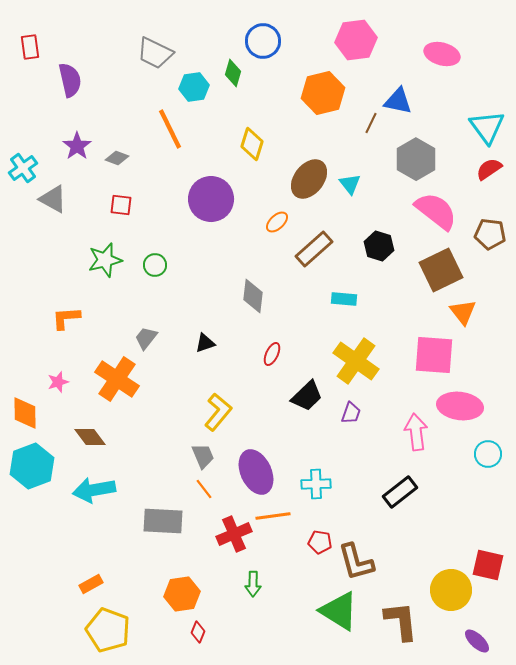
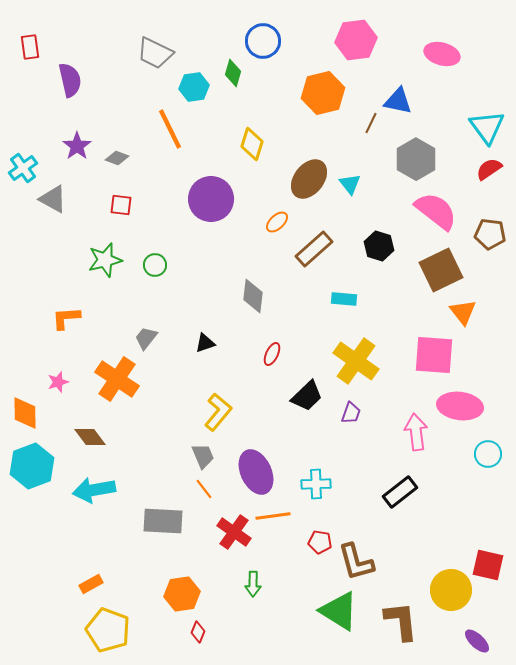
red cross at (234, 534): moved 2 px up; rotated 32 degrees counterclockwise
